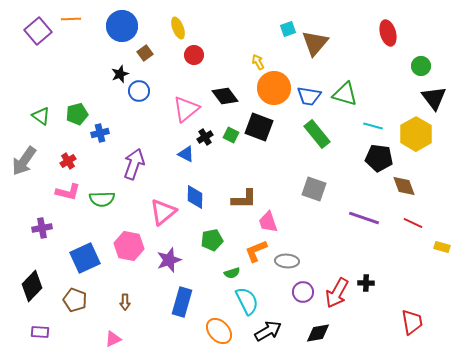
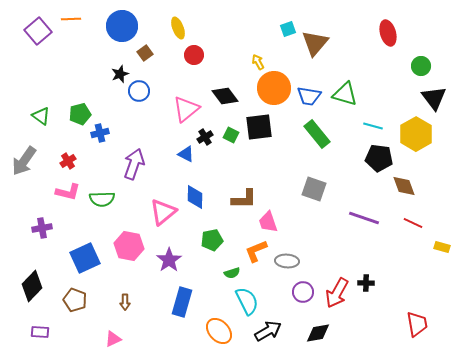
green pentagon at (77, 114): moved 3 px right
black square at (259, 127): rotated 28 degrees counterclockwise
purple star at (169, 260): rotated 15 degrees counterclockwise
red trapezoid at (412, 322): moved 5 px right, 2 px down
